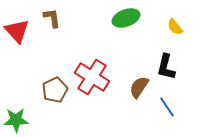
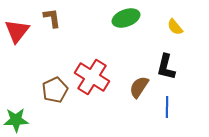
red triangle: rotated 20 degrees clockwise
blue line: rotated 35 degrees clockwise
